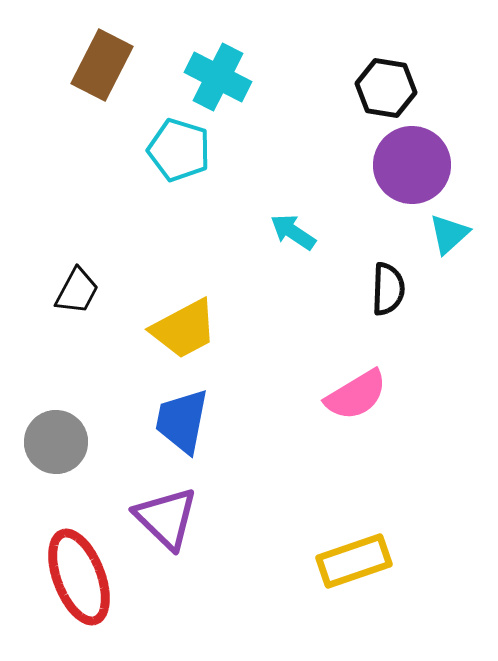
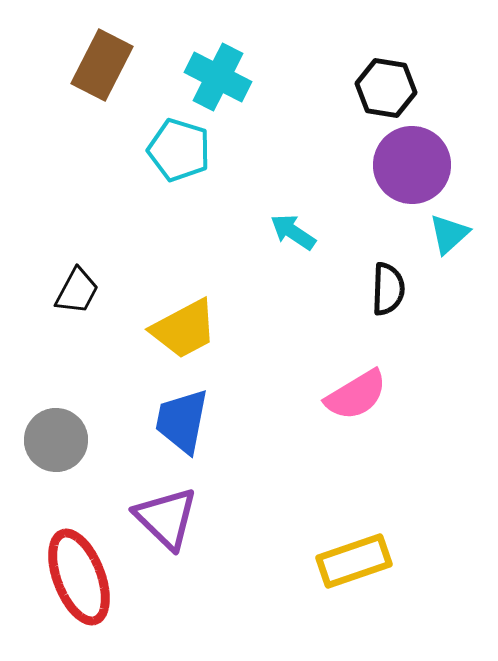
gray circle: moved 2 px up
